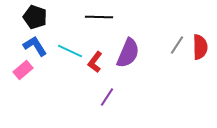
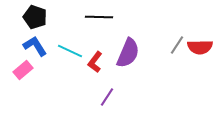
red semicircle: rotated 90 degrees clockwise
